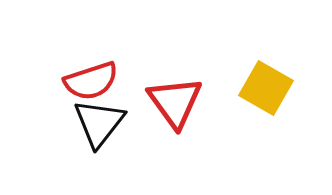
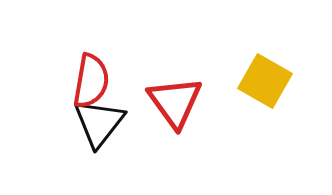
red semicircle: rotated 62 degrees counterclockwise
yellow square: moved 1 px left, 7 px up
